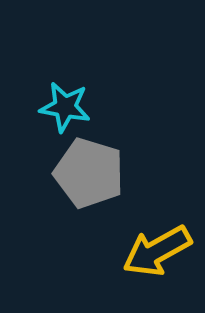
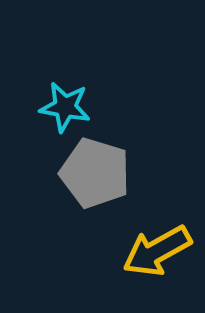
gray pentagon: moved 6 px right
